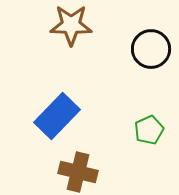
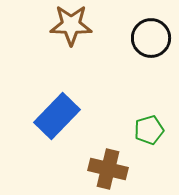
black circle: moved 11 px up
green pentagon: rotated 8 degrees clockwise
brown cross: moved 30 px right, 3 px up
